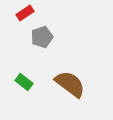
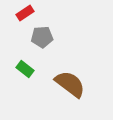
gray pentagon: rotated 15 degrees clockwise
green rectangle: moved 1 px right, 13 px up
